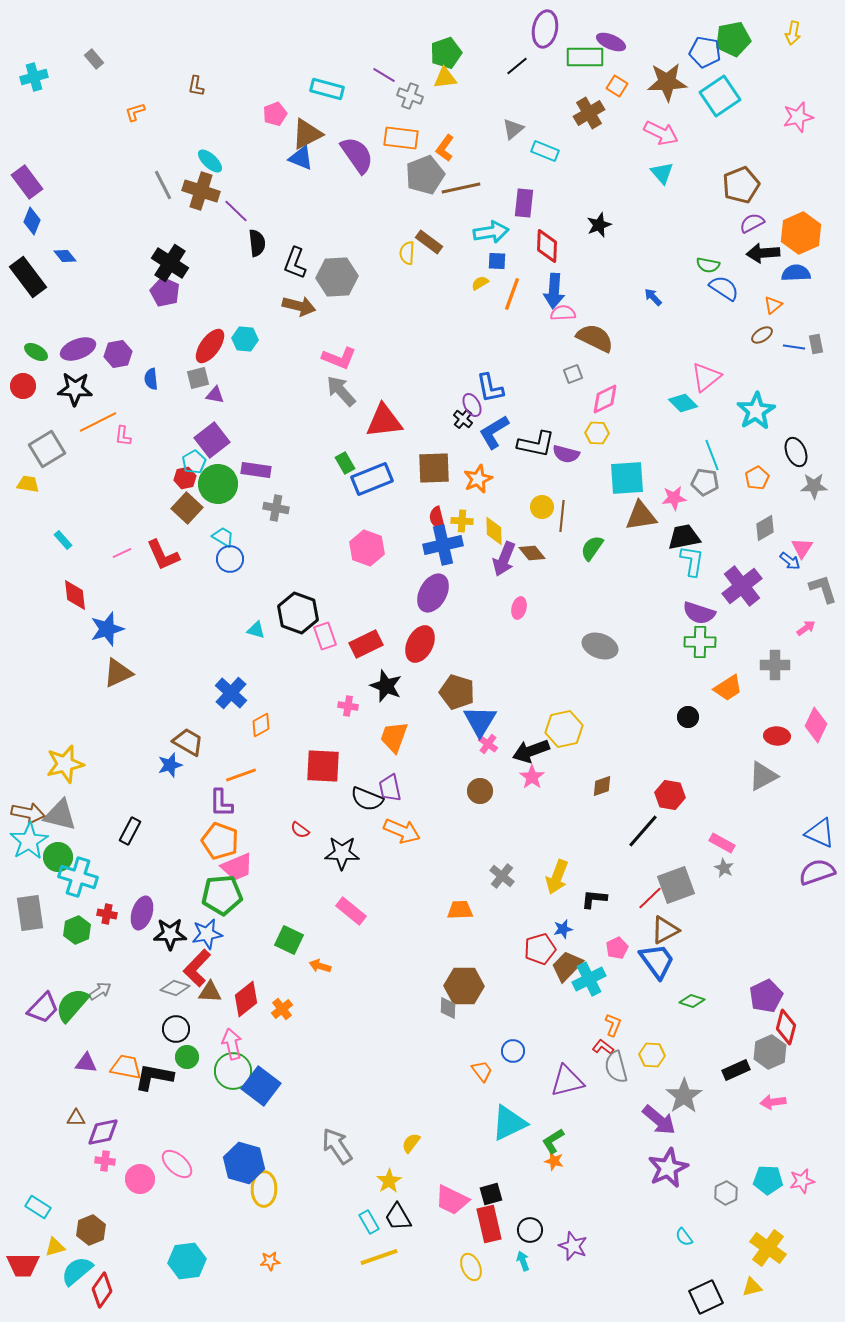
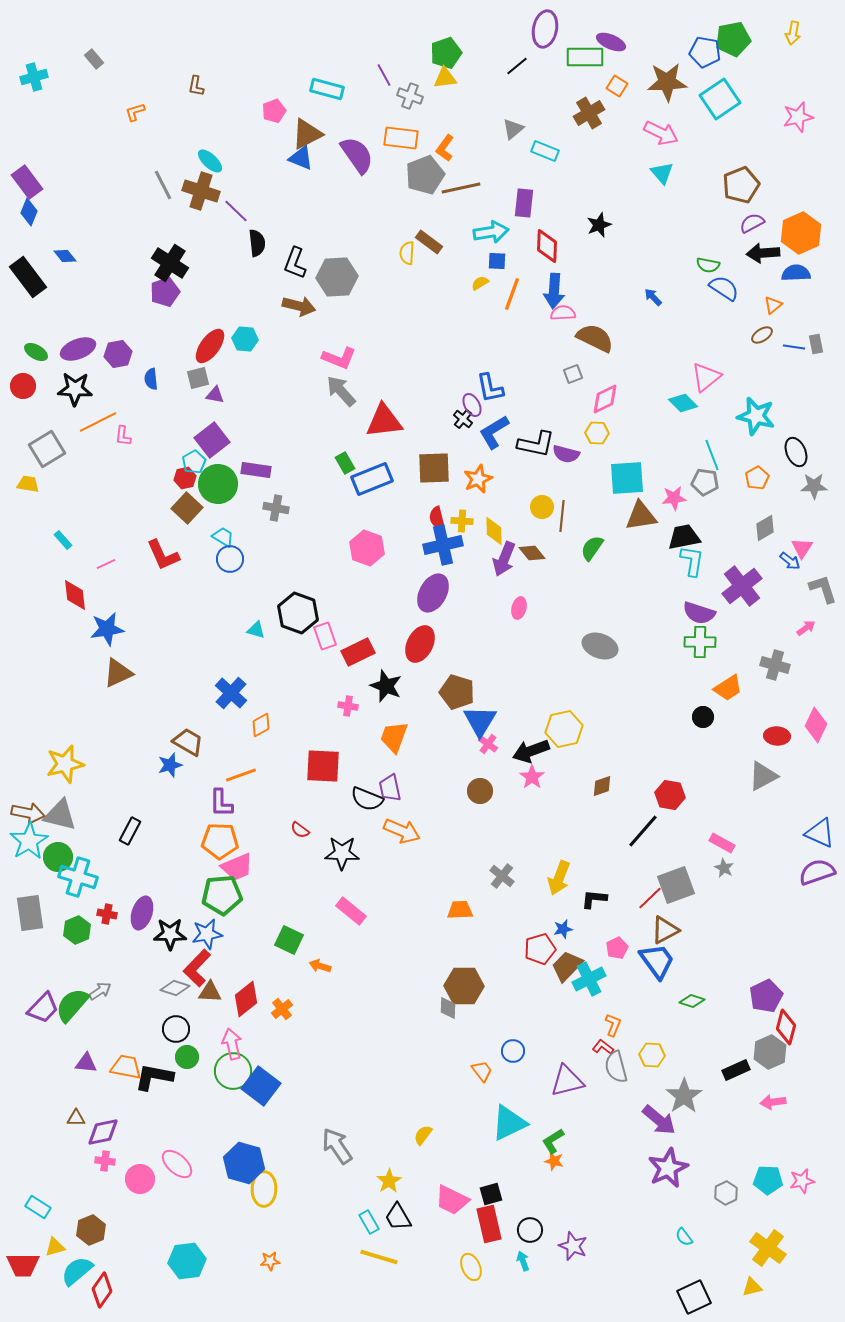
purple line at (384, 75): rotated 30 degrees clockwise
cyan square at (720, 96): moved 3 px down
pink pentagon at (275, 114): moved 1 px left, 3 px up
blue diamond at (32, 221): moved 3 px left, 9 px up
purple pentagon at (165, 292): rotated 28 degrees clockwise
cyan star at (756, 411): moved 5 px down; rotated 27 degrees counterclockwise
pink line at (122, 553): moved 16 px left, 11 px down
blue star at (107, 629): rotated 8 degrees clockwise
red rectangle at (366, 644): moved 8 px left, 8 px down
gray cross at (775, 665): rotated 16 degrees clockwise
black circle at (688, 717): moved 15 px right
orange pentagon at (220, 841): rotated 18 degrees counterclockwise
yellow arrow at (557, 877): moved 2 px right, 1 px down
yellow semicircle at (411, 1143): moved 12 px right, 8 px up
yellow line at (379, 1257): rotated 36 degrees clockwise
black square at (706, 1297): moved 12 px left
